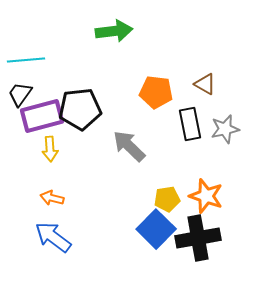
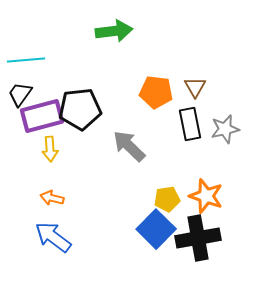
brown triangle: moved 10 px left, 3 px down; rotated 30 degrees clockwise
